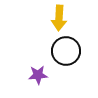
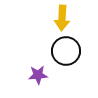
yellow arrow: moved 3 px right
